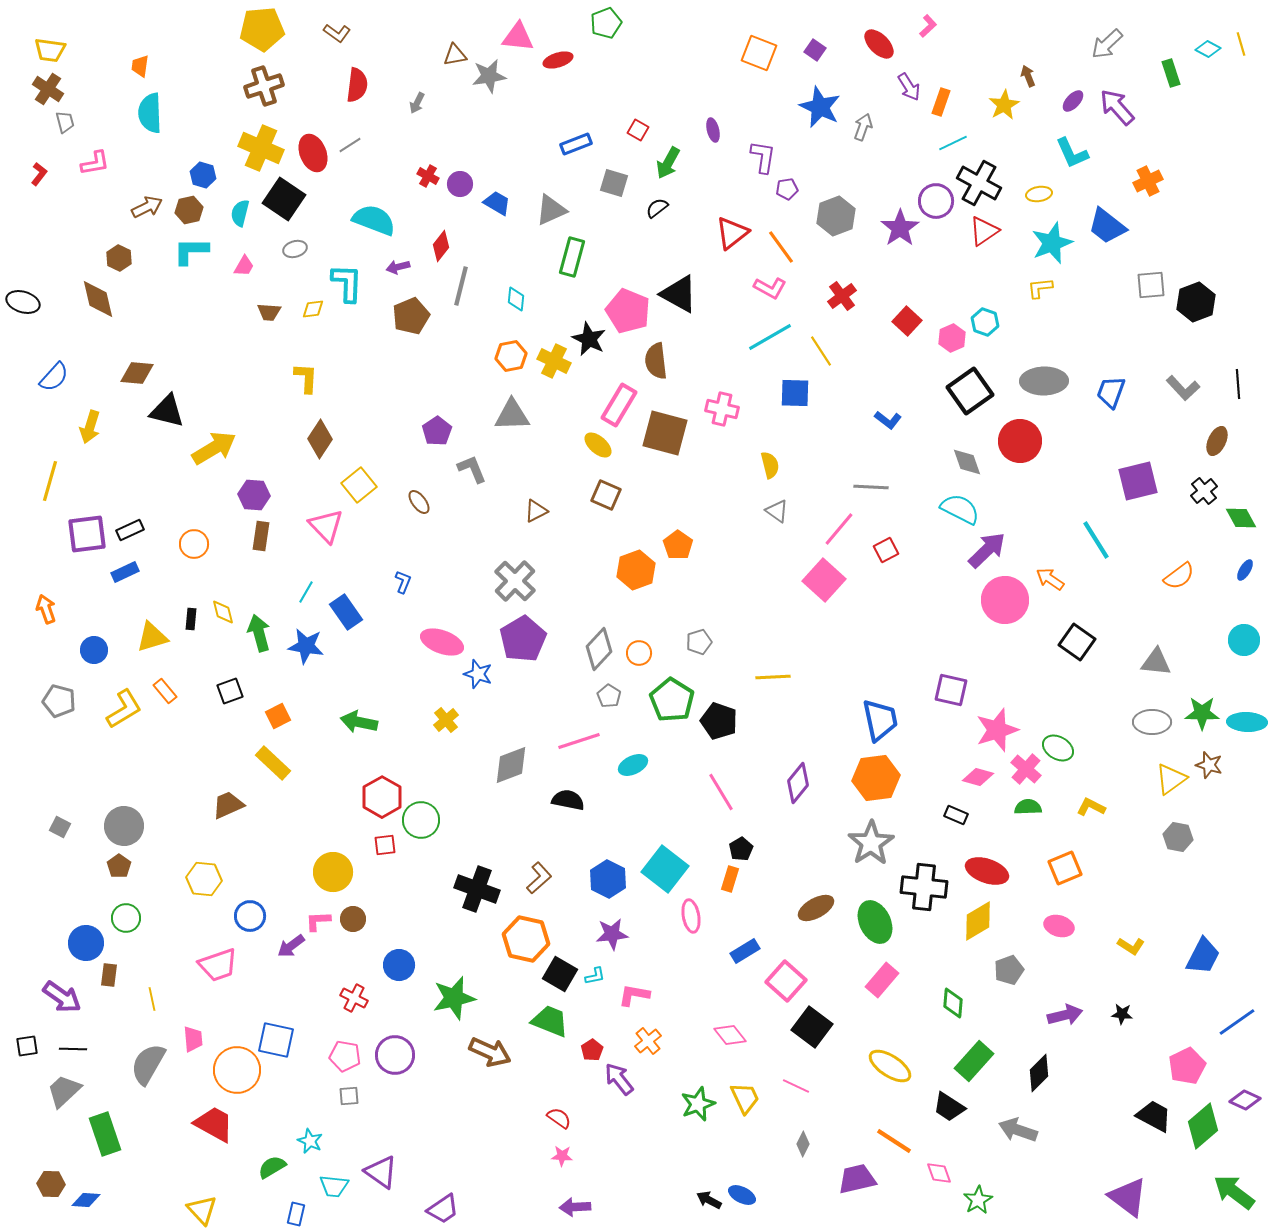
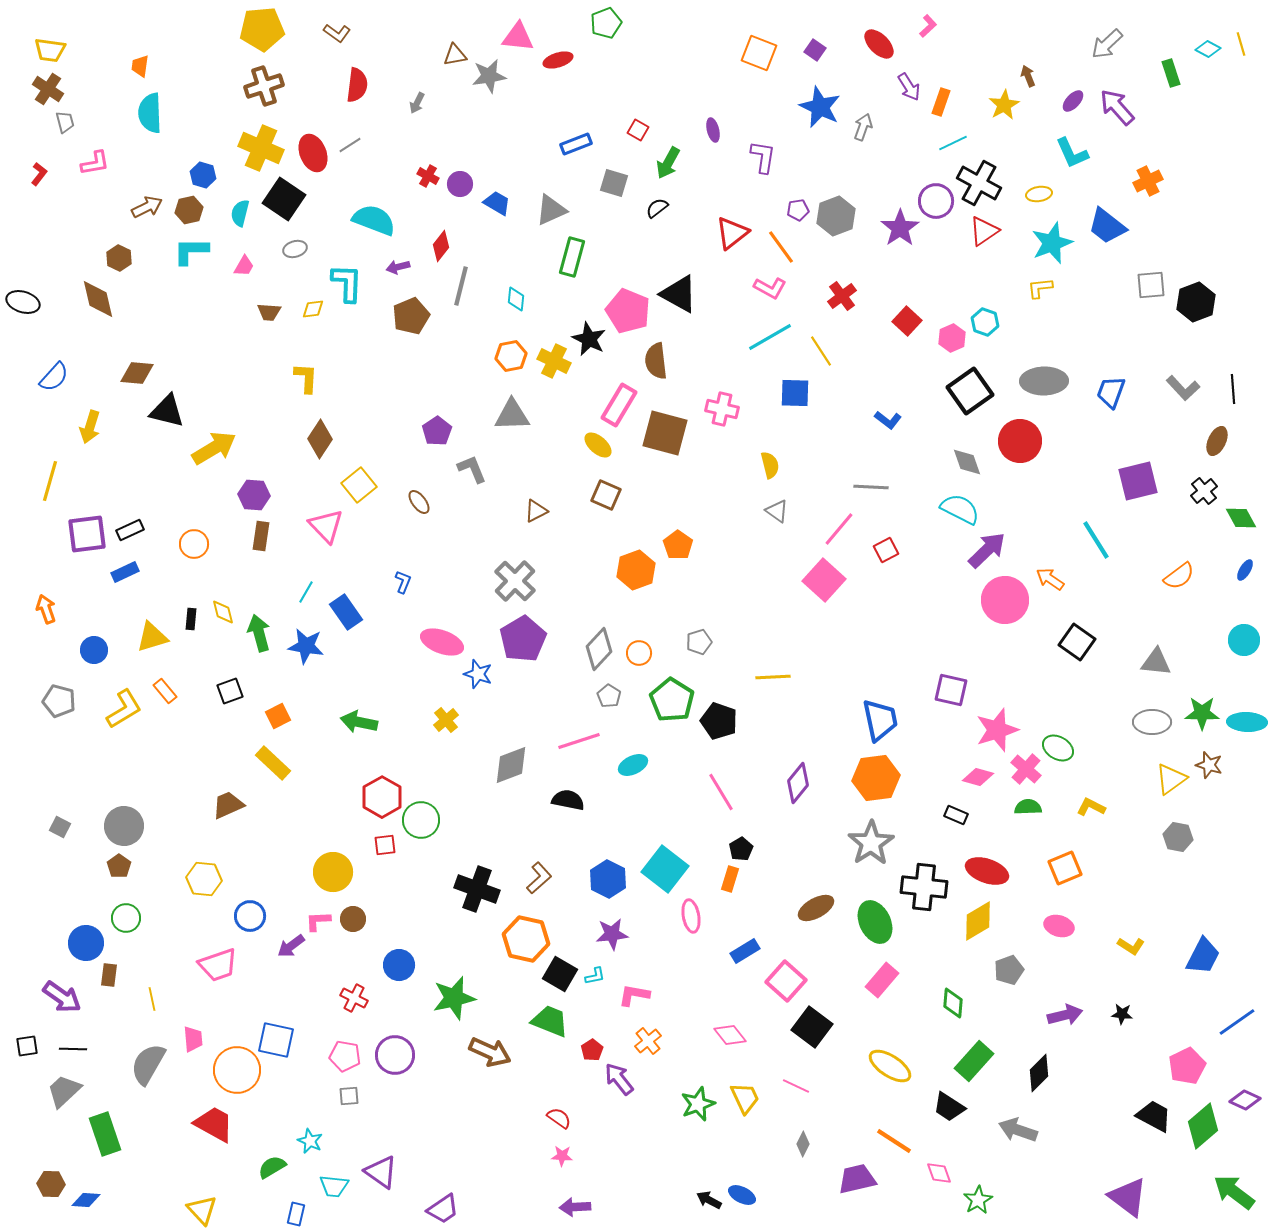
purple pentagon at (787, 189): moved 11 px right, 21 px down
black line at (1238, 384): moved 5 px left, 5 px down
